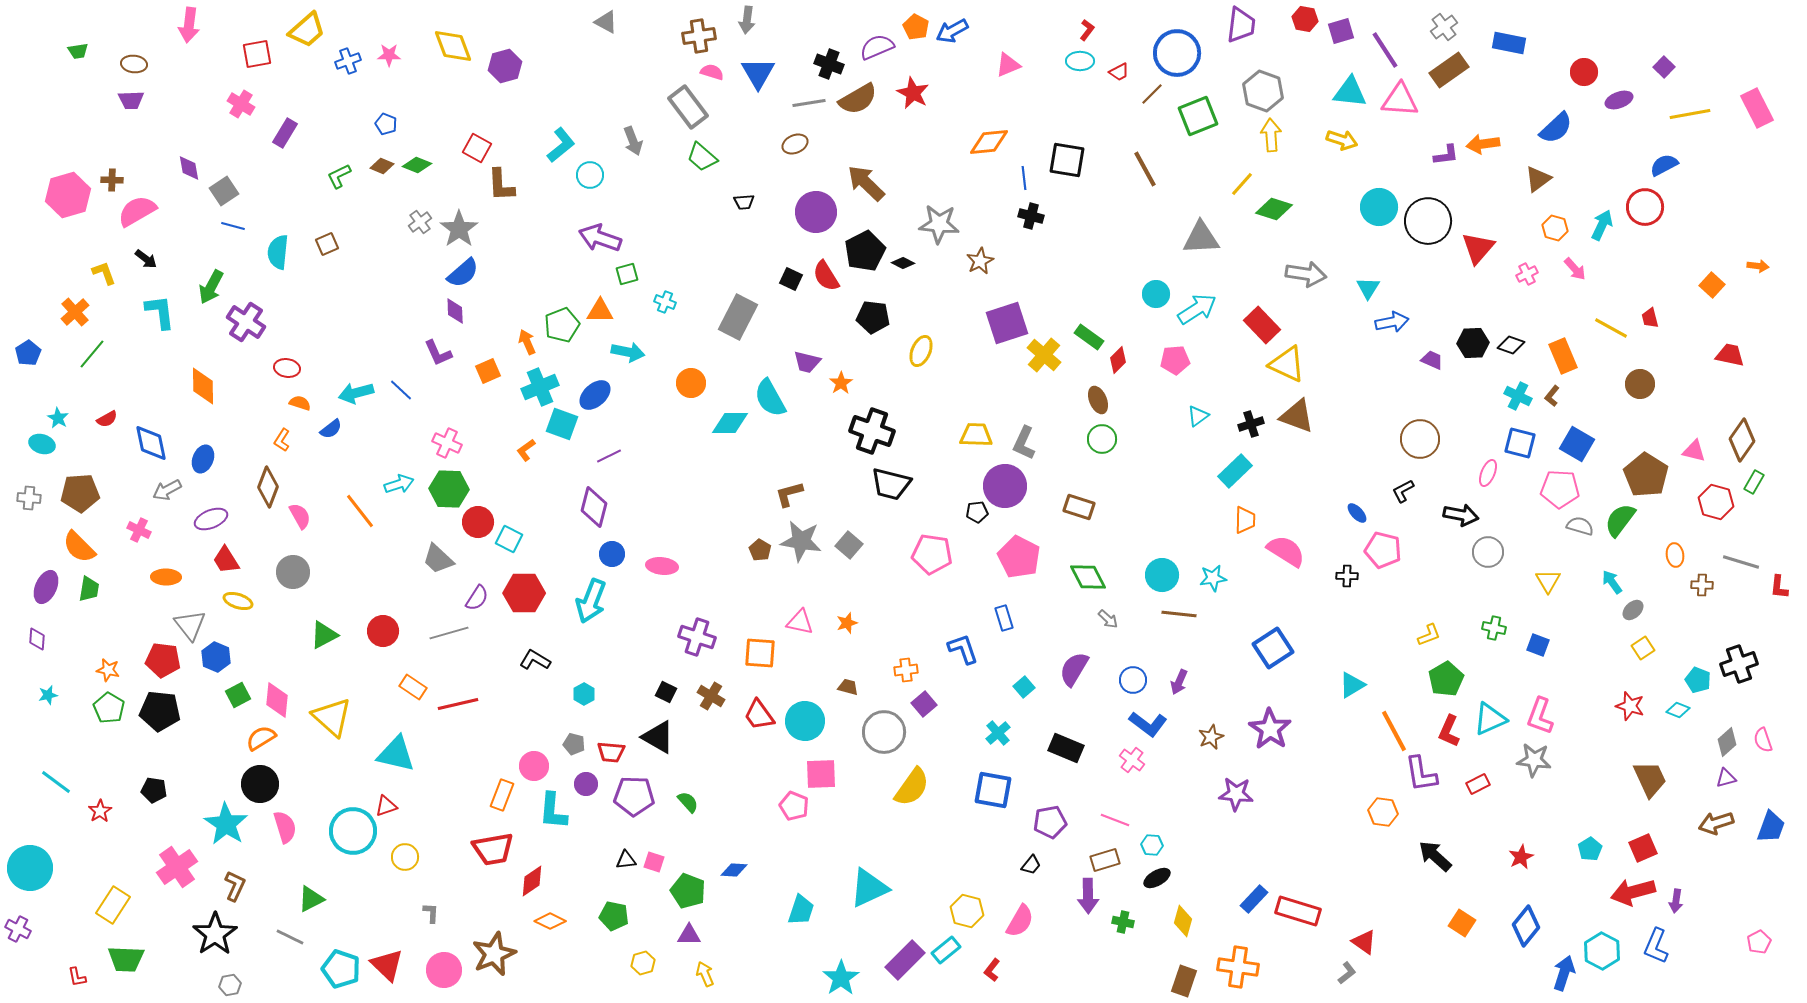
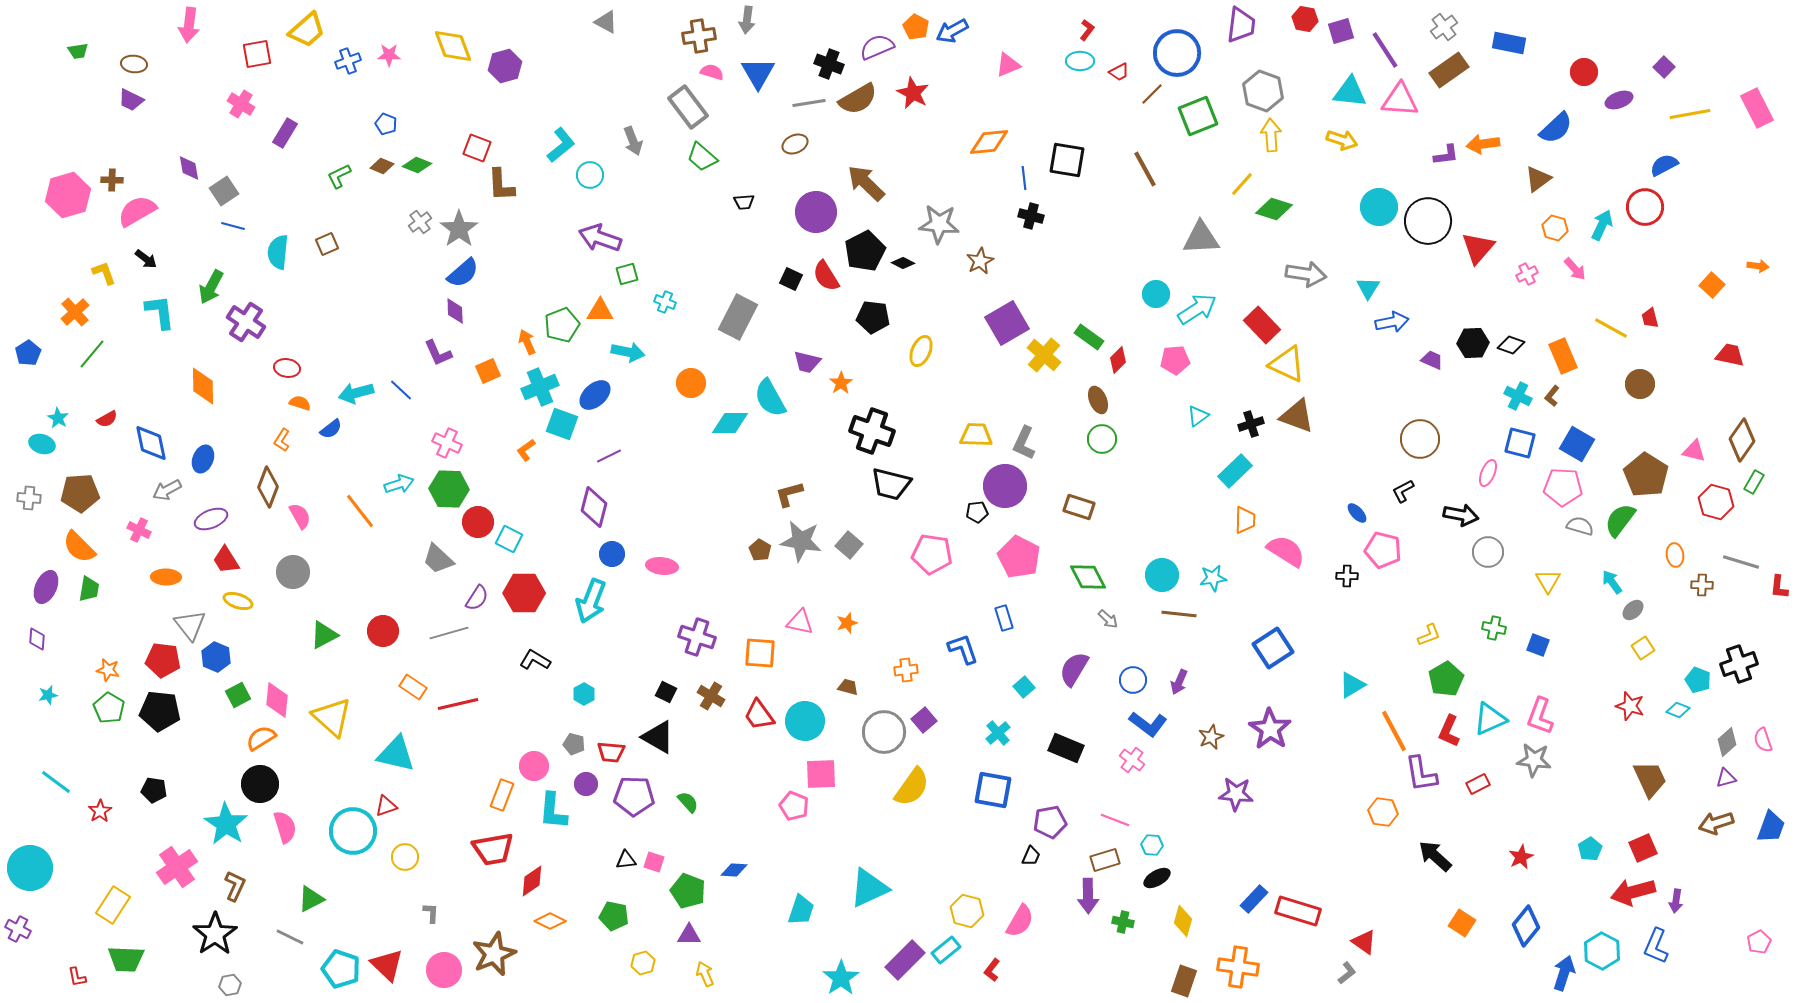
purple trapezoid at (131, 100): rotated 28 degrees clockwise
red square at (477, 148): rotated 8 degrees counterclockwise
purple square at (1007, 323): rotated 12 degrees counterclockwise
pink pentagon at (1560, 489): moved 3 px right, 2 px up
purple square at (924, 704): moved 16 px down
black trapezoid at (1031, 865): moved 9 px up; rotated 15 degrees counterclockwise
